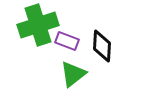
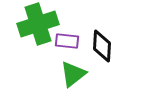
green cross: moved 1 px up
purple rectangle: rotated 15 degrees counterclockwise
